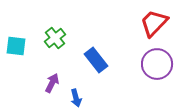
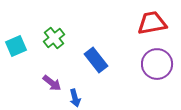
red trapezoid: moved 2 px left; rotated 36 degrees clockwise
green cross: moved 1 px left
cyan square: rotated 30 degrees counterclockwise
purple arrow: rotated 102 degrees clockwise
blue arrow: moved 1 px left
